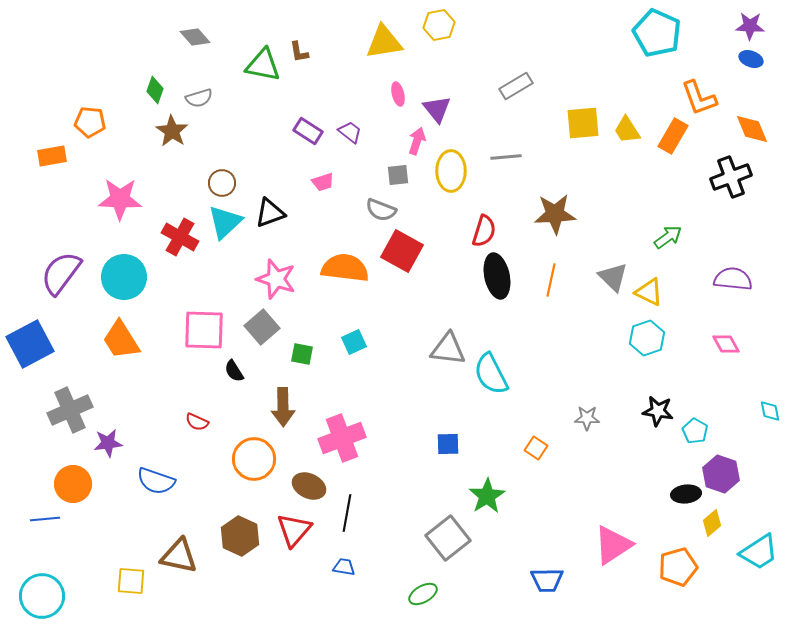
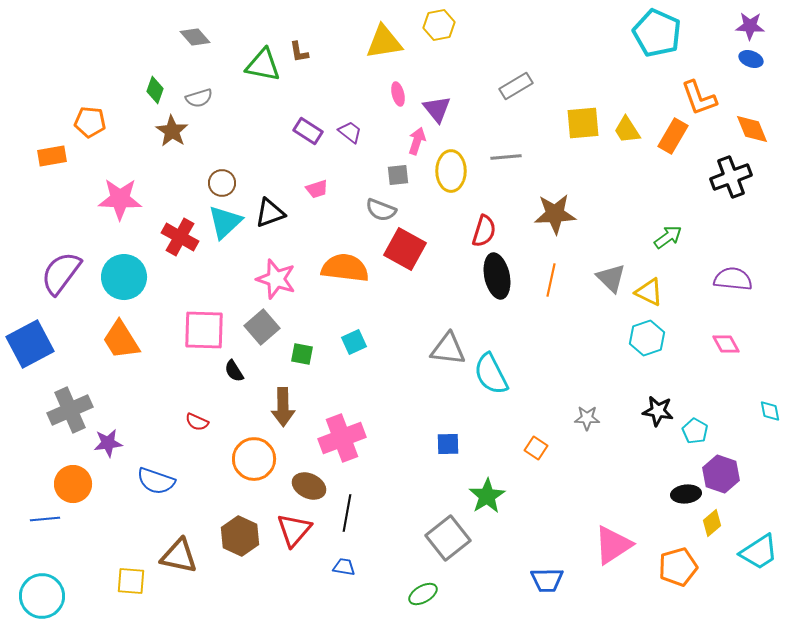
pink trapezoid at (323, 182): moved 6 px left, 7 px down
red square at (402, 251): moved 3 px right, 2 px up
gray triangle at (613, 277): moved 2 px left, 1 px down
